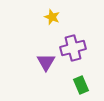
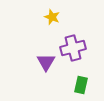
green rectangle: rotated 36 degrees clockwise
